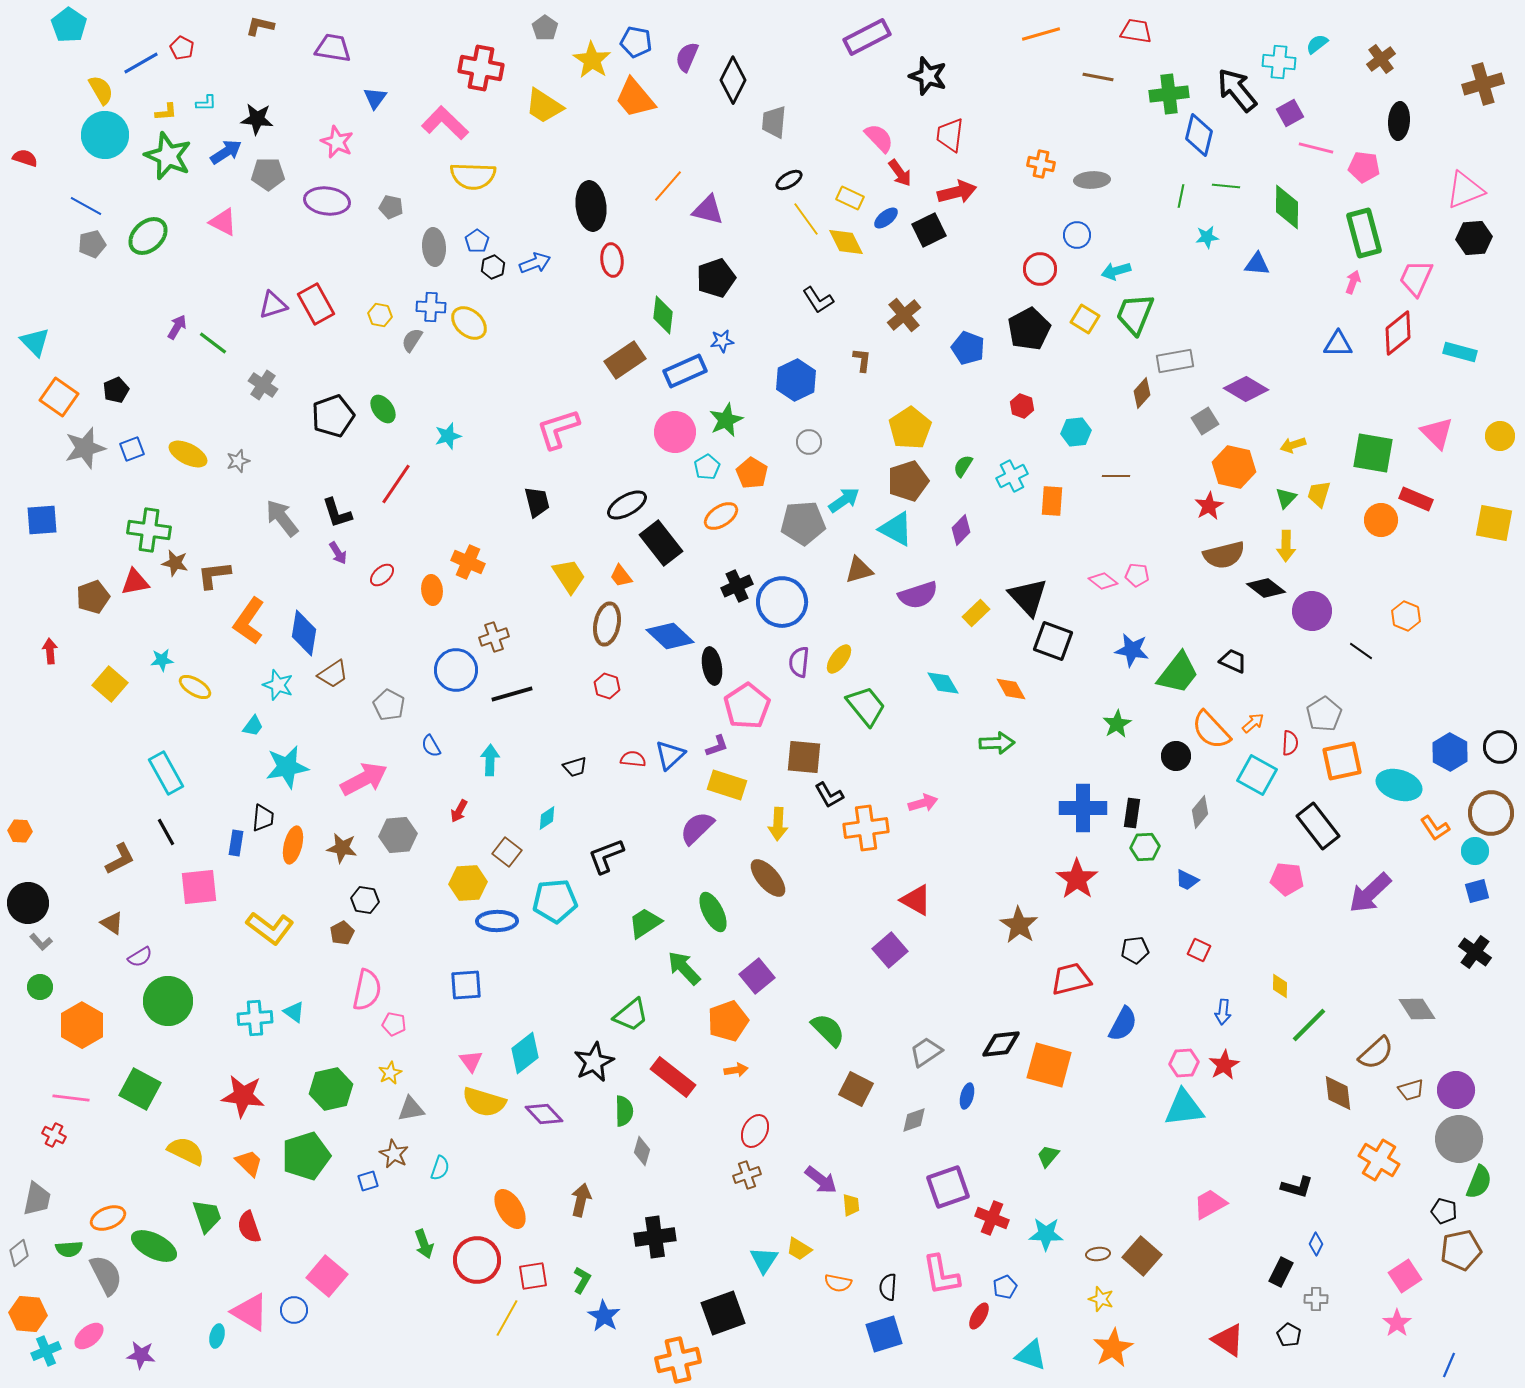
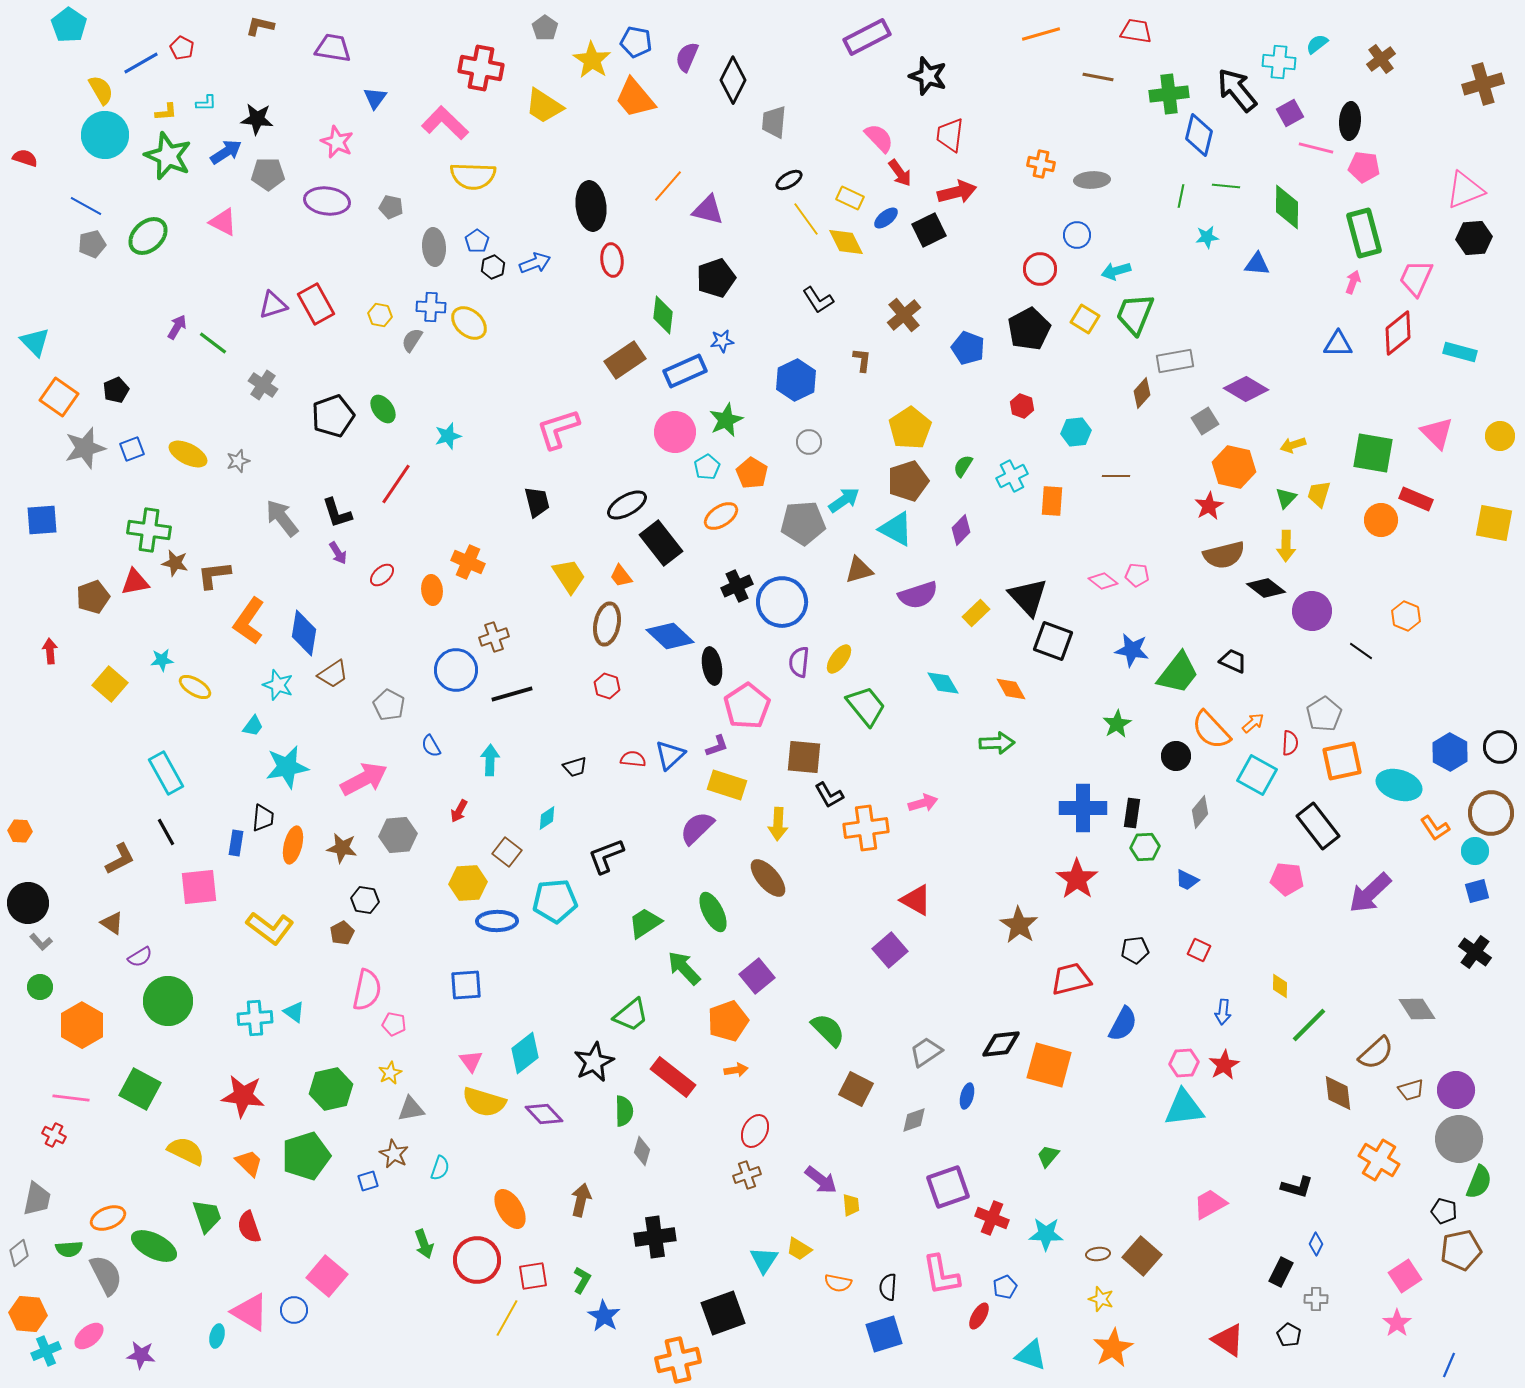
black ellipse at (1399, 121): moved 49 px left
